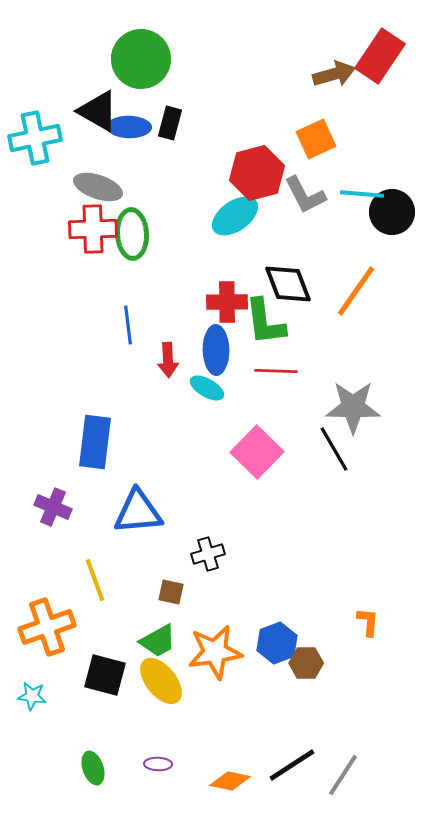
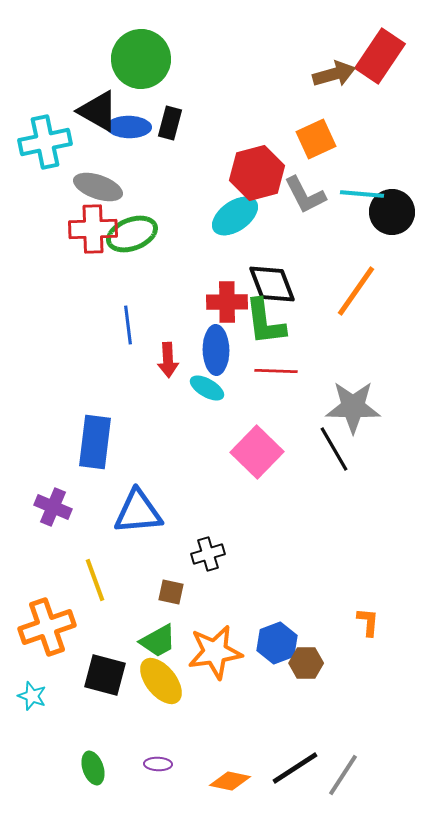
cyan cross at (35, 138): moved 10 px right, 4 px down
green ellipse at (132, 234): rotated 72 degrees clockwise
black diamond at (288, 284): moved 16 px left
cyan star at (32, 696): rotated 12 degrees clockwise
black line at (292, 765): moved 3 px right, 3 px down
